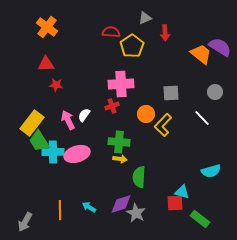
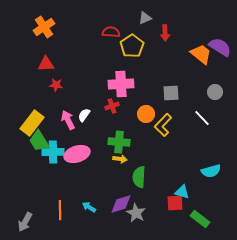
orange cross: moved 3 px left; rotated 20 degrees clockwise
